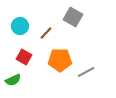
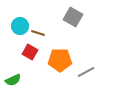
brown line: moved 8 px left; rotated 64 degrees clockwise
red square: moved 6 px right, 5 px up
